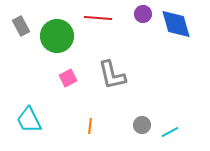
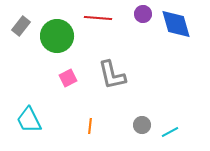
gray rectangle: rotated 66 degrees clockwise
